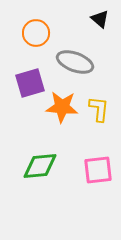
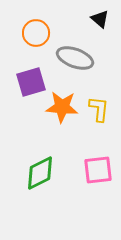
gray ellipse: moved 4 px up
purple square: moved 1 px right, 1 px up
green diamond: moved 7 px down; rotated 21 degrees counterclockwise
